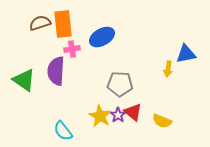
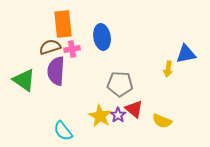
brown semicircle: moved 10 px right, 24 px down
blue ellipse: rotated 70 degrees counterclockwise
red triangle: moved 1 px right, 3 px up
